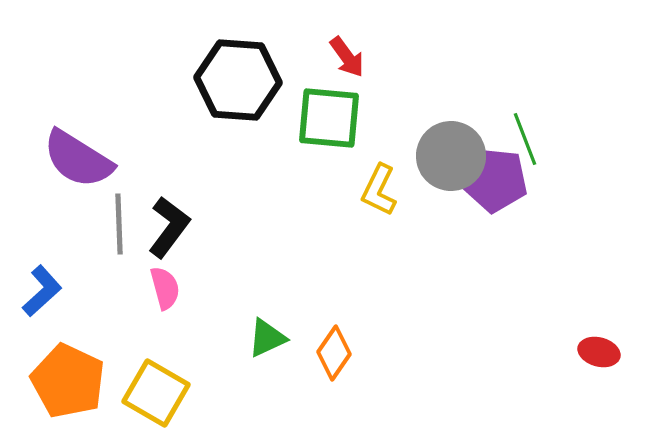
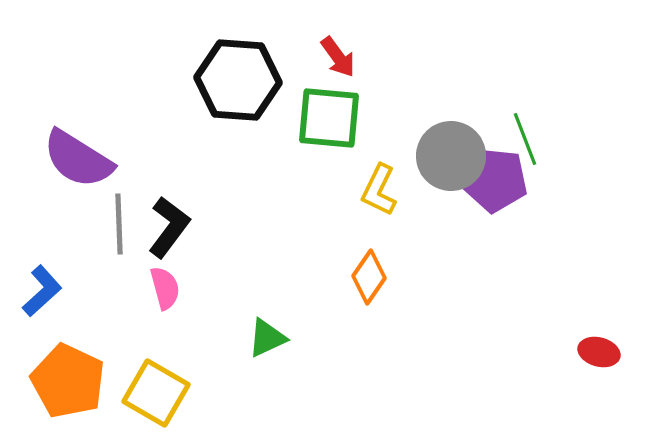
red arrow: moved 9 px left
orange diamond: moved 35 px right, 76 px up
